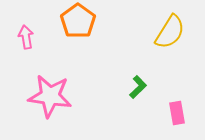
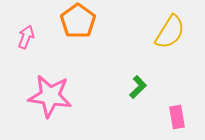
pink arrow: rotated 30 degrees clockwise
pink rectangle: moved 4 px down
